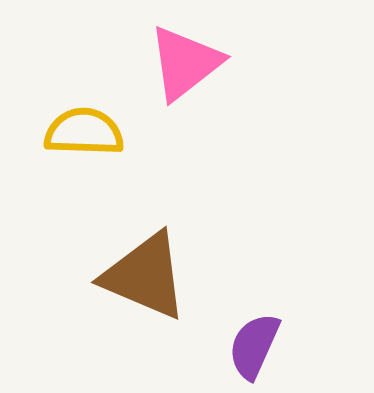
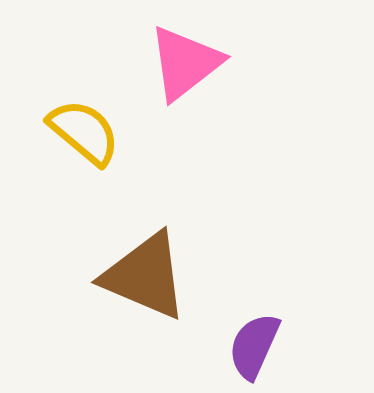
yellow semicircle: rotated 38 degrees clockwise
